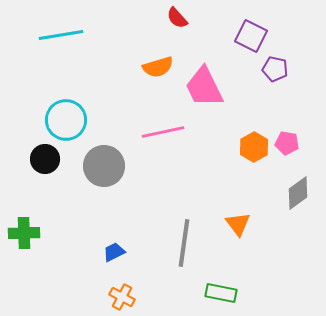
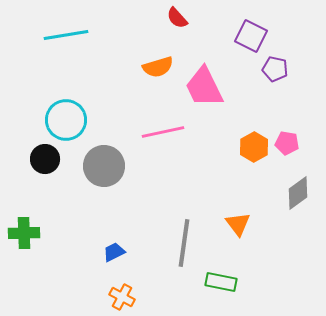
cyan line: moved 5 px right
green rectangle: moved 11 px up
